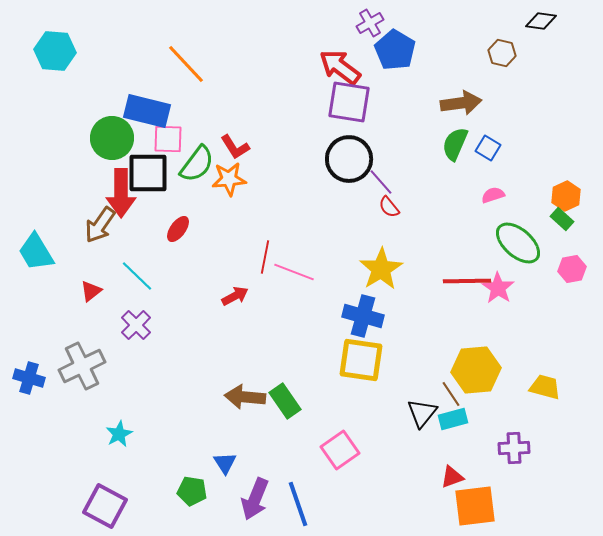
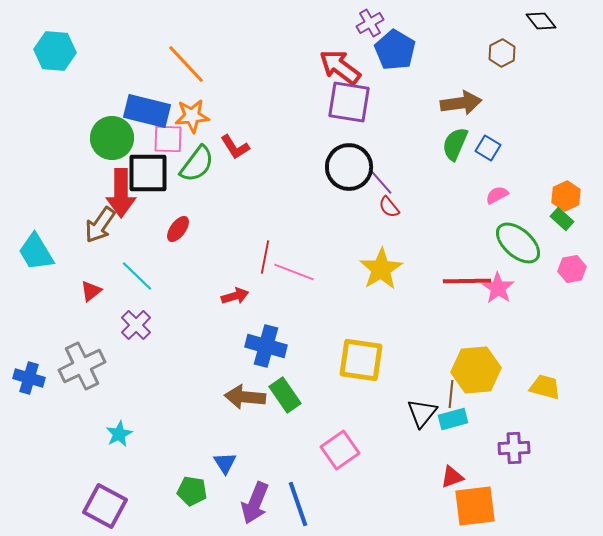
black diamond at (541, 21): rotated 44 degrees clockwise
brown hexagon at (502, 53): rotated 20 degrees clockwise
black circle at (349, 159): moved 8 px down
orange star at (229, 179): moved 37 px left, 63 px up
pink semicircle at (493, 195): moved 4 px right; rotated 10 degrees counterclockwise
red arrow at (235, 296): rotated 12 degrees clockwise
blue cross at (363, 316): moved 97 px left, 30 px down
brown line at (451, 394): rotated 40 degrees clockwise
green rectangle at (285, 401): moved 6 px up
purple arrow at (255, 499): moved 4 px down
